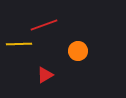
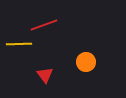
orange circle: moved 8 px right, 11 px down
red triangle: rotated 36 degrees counterclockwise
